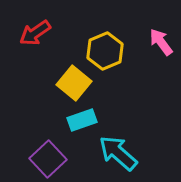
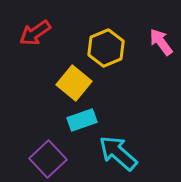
yellow hexagon: moved 1 px right, 3 px up
